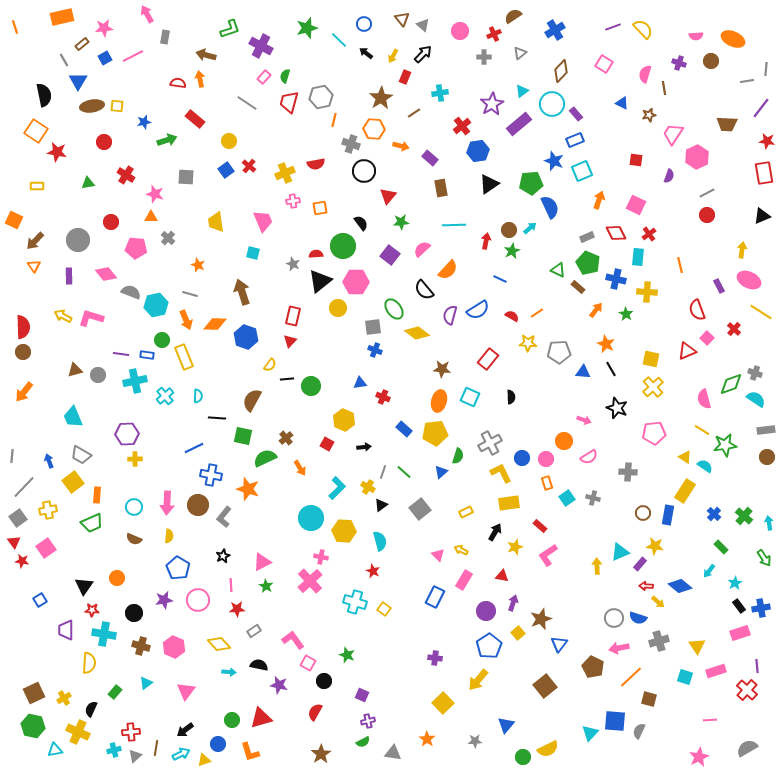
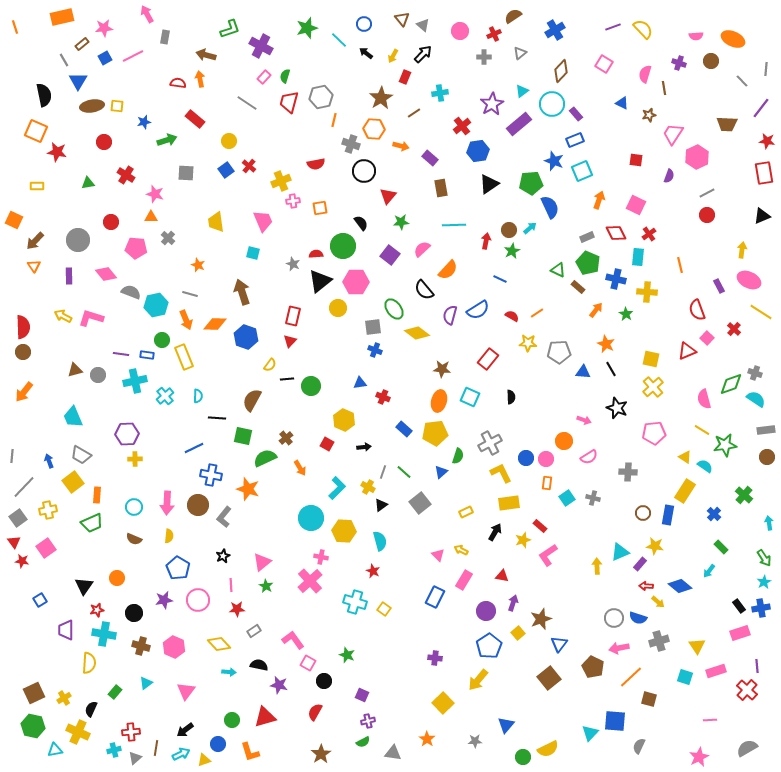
gray line at (747, 81): moved 5 px left; rotated 56 degrees clockwise
orange square at (36, 131): rotated 10 degrees counterclockwise
yellow cross at (285, 173): moved 4 px left, 8 px down
gray square at (186, 177): moved 4 px up
blue circle at (522, 458): moved 4 px right
orange rectangle at (547, 483): rotated 24 degrees clockwise
gray square at (420, 509): moved 6 px up
green cross at (744, 516): moved 21 px up
yellow star at (515, 547): moved 8 px right, 7 px up
pink triangle at (262, 562): rotated 12 degrees counterclockwise
cyan star at (735, 583): moved 29 px right, 1 px up
red star at (92, 610): moved 5 px right; rotated 16 degrees counterclockwise
brown square at (545, 686): moved 4 px right, 8 px up
red triangle at (261, 718): moved 4 px right, 1 px up
gray semicircle at (639, 731): moved 15 px down
gray triangle at (135, 756): moved 2 px down
